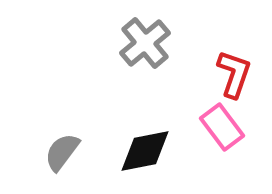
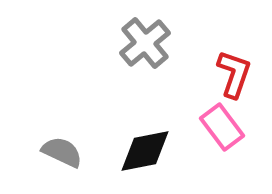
gray semicircle: rotated 78 degrees clockwise
